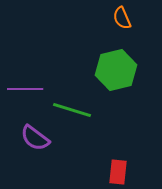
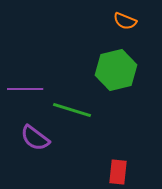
orange semicircle: moved 3 px right, 3 px down; rotated 45 degrees counterclockwise
